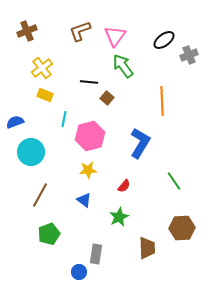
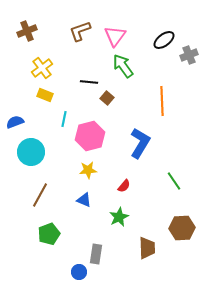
blue triangle: rotated 14 degrees counterclockwise
